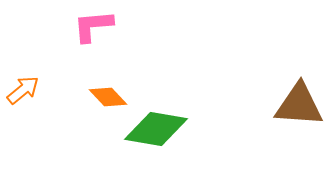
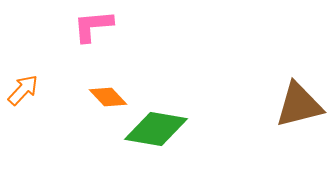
orange arrow: rotated 8 degrees counterclockwise
brown triangle: rotated 18 degrees counterclockwise
